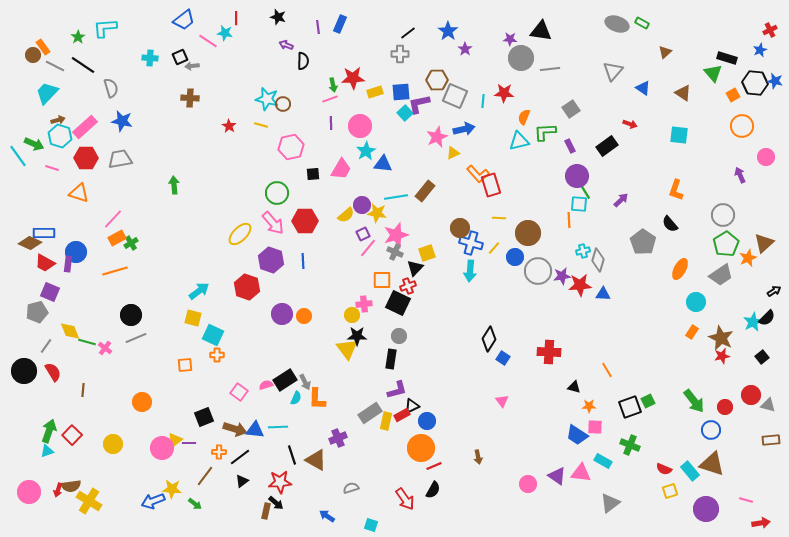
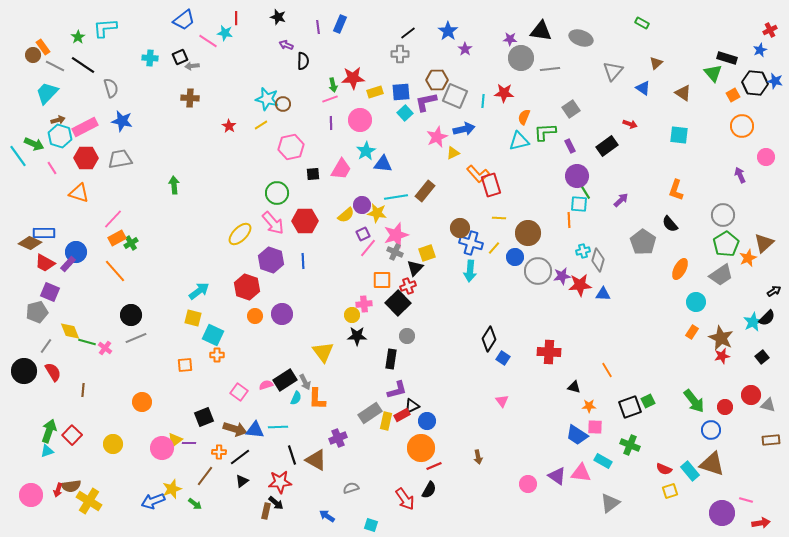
gray ellipse at (617, 24): moved 36 px left, 14 px down
brown triangle at (665, 52): moved 9 px left, 11 px down
purple L-shape at (419, 104): moved 7 px right, 2 px up
yellow line at (261, 125): rotated 48 degrees counterclockwise
pink circle at (360, 126): moved 6 px up
pink rectangle at (85, 127): rotated 15 degrees clockwise
pink line at (52, 168): rotated 40 degrees clockwise
purple rectangle at (68, 264): rotated 35 degrees clockwise
orange line at (115, 271): rotated 65 degrees clockwise
black square at (398, 303): rotated 20 degrees clockwise
orange circle at (304, 316): moved 49 px left
gray circle at (399, 336): moved 8 px right
yellow triangle at (347, 349): moved 24 px left, 3 px down
yellow star at (172, 489): rotated 24 degrees counterclockwise
black semicircle at (433, 490): moved 4 px left
pink circle at (29, 492): moved 2 px right, 3 px down
purple circle at (706, 509): moved 16 px right, 4 px down
